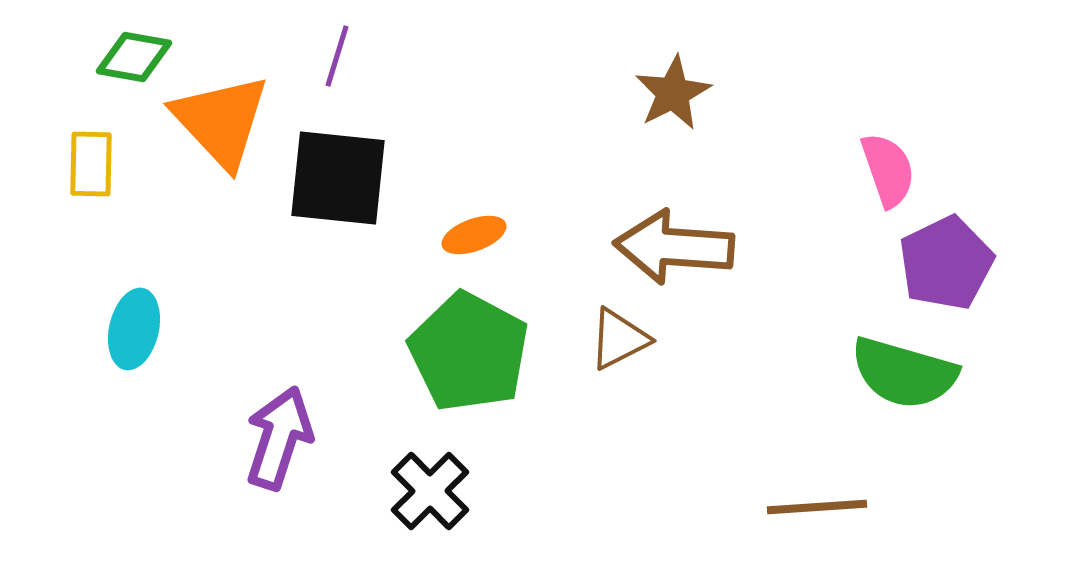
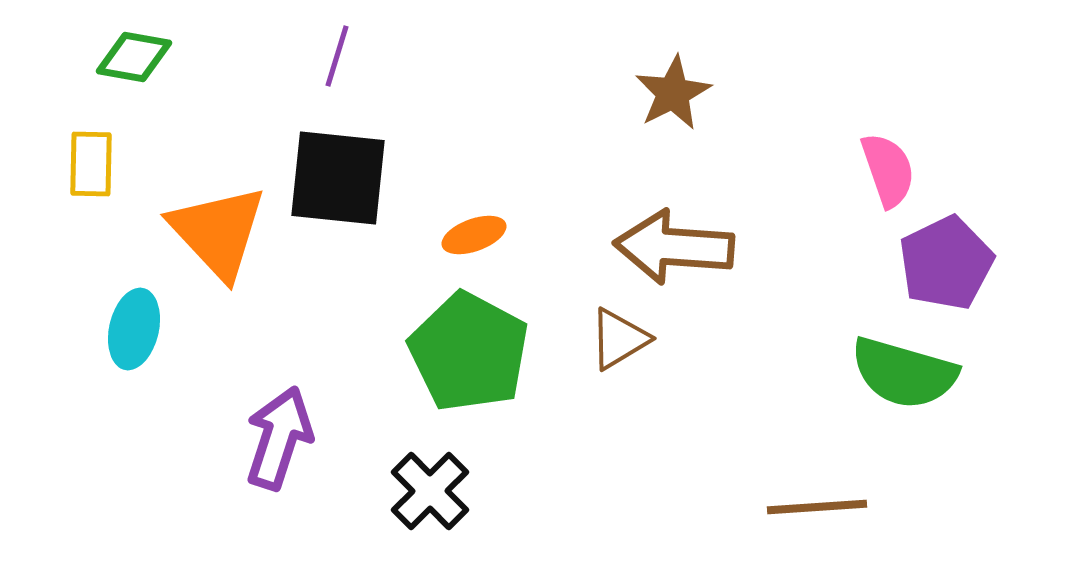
orange triangle: moved 3 px left, 111 px down
brown triangle: rotated 4 degrees counterclockwise
